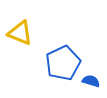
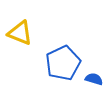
blue semicircle: moved 3 px right, 2 px up
